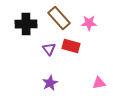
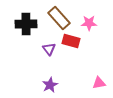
red rectangle: moved 5 px up
purple star: moved 2 px down
